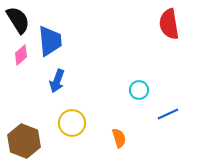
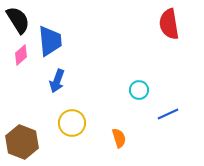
brown hexagon: moved 2 px left, 1 px down
